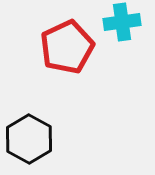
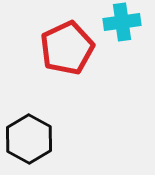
red pentagon: moved 1 px down
